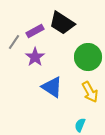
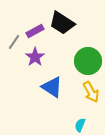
green circle: moved 4 px down
yellow arrow: moved 1 px right
